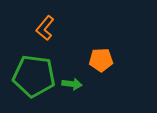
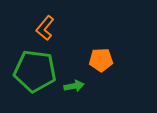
green pentagon: moved 1 px right, 5 px up
green arrow: moved 2 px right, 2 px down; rotated 18 degrees counterclockwise
